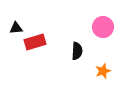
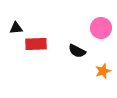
pink circle: moved 2 px left, 1 px down
red rectangle: moved 1 px right, 2 px down; rotated 15 degrees clockwise
black semicircle: rotated 114 degrees clockwise
